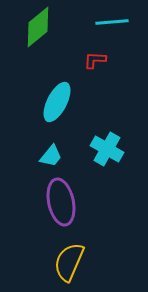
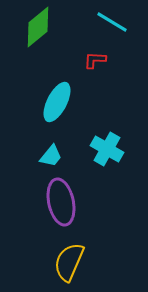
cyan line: rotated 36 degrees clockwise
